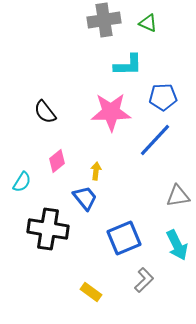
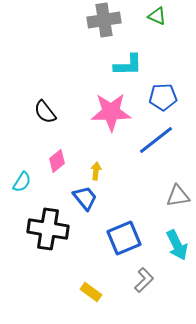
green triangle: moved 9 px right, 7 px up
blue line: moved 1 px right; rotated 9 degrees clockwise
